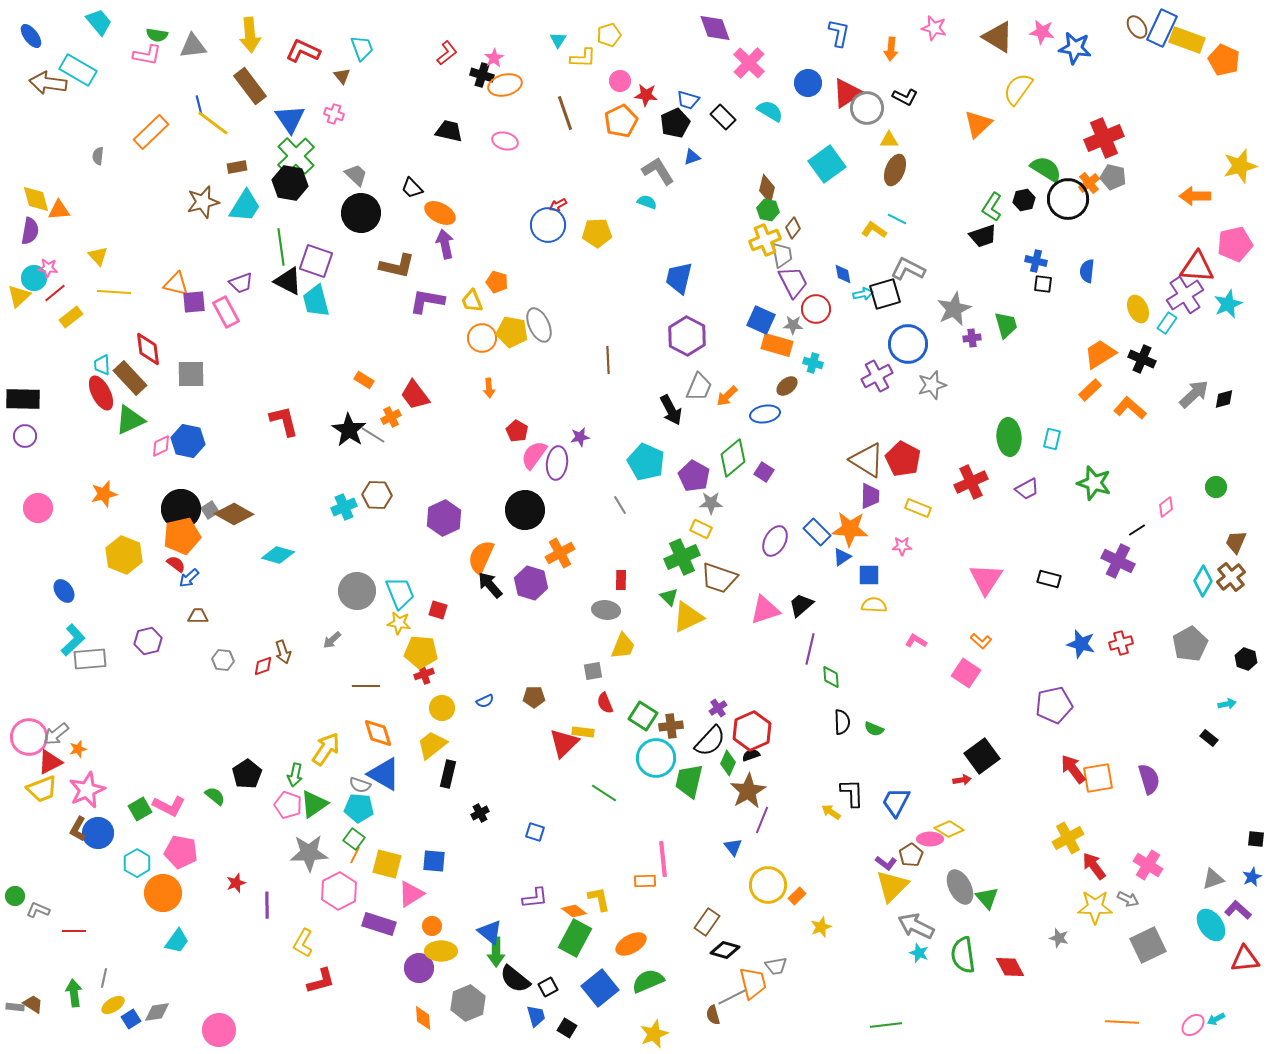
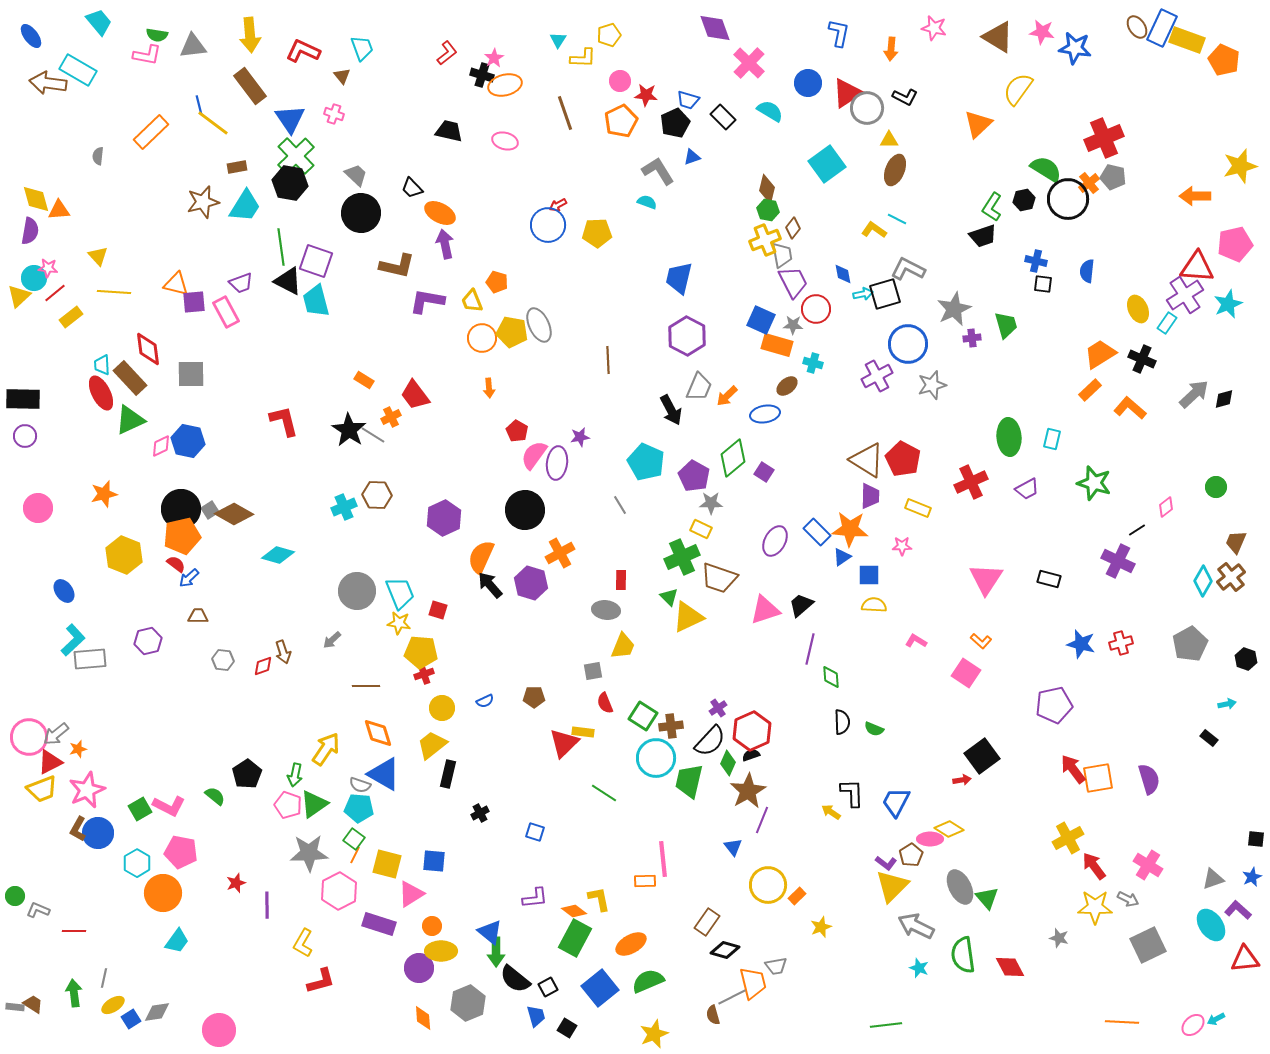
cyan star at (919, 953): moved 15 px down
